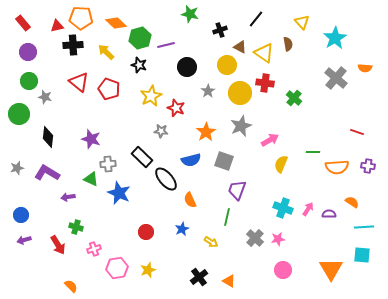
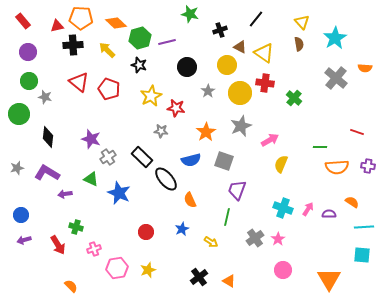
red rectangle at (23, 23): moved 2 px up
brown semicircle at (288, 44): moved 11 px right
purple line at (166, 45): moved 1 px right, 3 px up
yellow arrow at (106, 52): moved 1 px right, 2 px up
red star at (176, 108): rotated 12 degrees counterclockwise
green line at (313, 152): moved 7 px right, 5 px up
gray cross at (108, 164): moved 7 px up; rotated 28 degrees counterclockwise
purple arrow at (68, 197): moved 3 px left, 3 px up
gray cross at (255, 238): rotated 12 degrees clockwise
pink star at (278, 239): rotated 24 degrees counterclockwise
orange triangle at (331, 269): moved 2 px left, 10 px down
